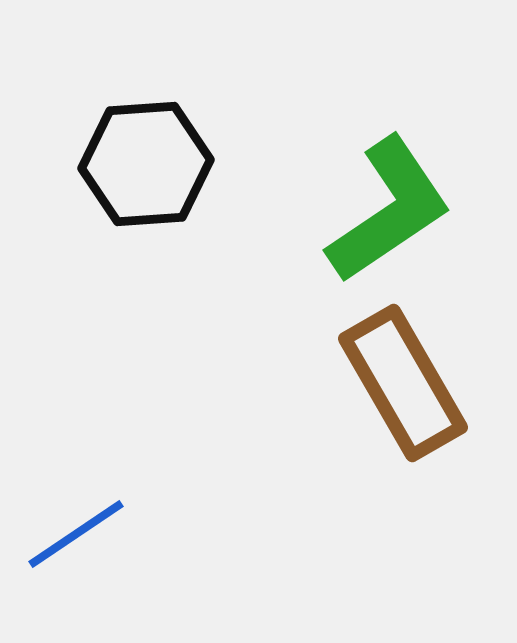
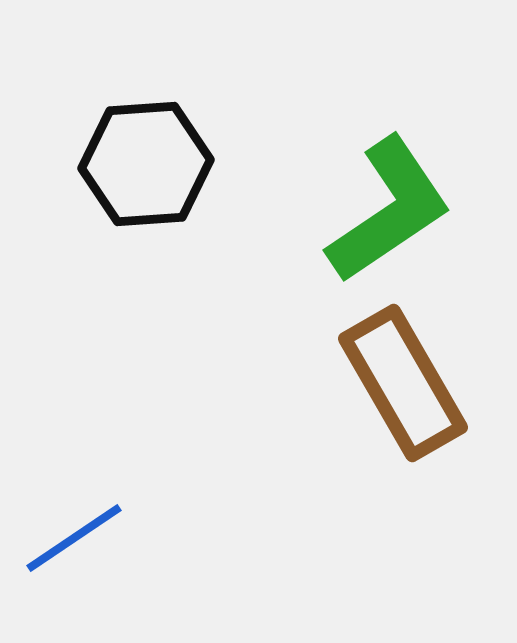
blue line: moved 2 px left, 4 px down
